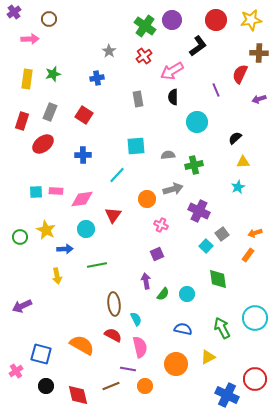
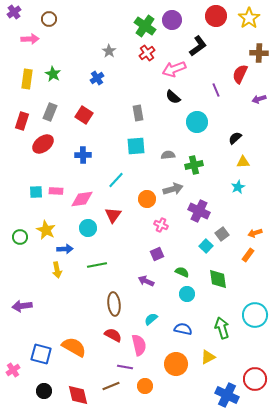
red circle at (216, 20): moved 4 px up
yellow star at (251, 20): moved 2 px left, 2 px up; rotated 25 degrees counterclockwise
red cross at (144, 56): moved 3 px right, 3 px up
pink arrow at (172, 71): moved 2 px right, 2 px up; rotated 10 degrees clockwise
green star at (53, 74): rotated 28 degrees counterclockwise
blue cross at (97, 78): rotated 24 degrees counterclockwise
black semicircle at (173, 97): rotated 49 degrees counterclockwise
gray rectangle at (138, 99): moved 14 px down
cyan line at (117, 175): moved 1 px left, 5 px down
cyan circle at (86, 229): moved 2 px right, 1 px up
yellow arrow at (57, 276): moved 6 px up
purple arrow at (146, 281): rotated 56 degrees counterclockwise
green semicircle at (163, 294): moved 19 px right, 22 px up; rotated 104 degrees counterclockwise
purple arrow at (22, 306): rotated 18 degrees clockwise
cyan circle at (255, 318): moved 3 px up
cyan semicircle at (136, 319): moved 15 px right; rotated 104 degrees counterclockwise
green arrow at (222, 328): rotated 10 degrees clockwise
orange semicircle at (82, 345): moved 8 px left, 2 px down
pink semicircle at (140, 347): moved 1 px left, 2 px up
purple line at (128, 369): moved 3 px left, 2 px up
pink cross at (16, 371): moved 3 px left, 1 px up
black circle at (46, 386): moved 2 px left, 5 px down
